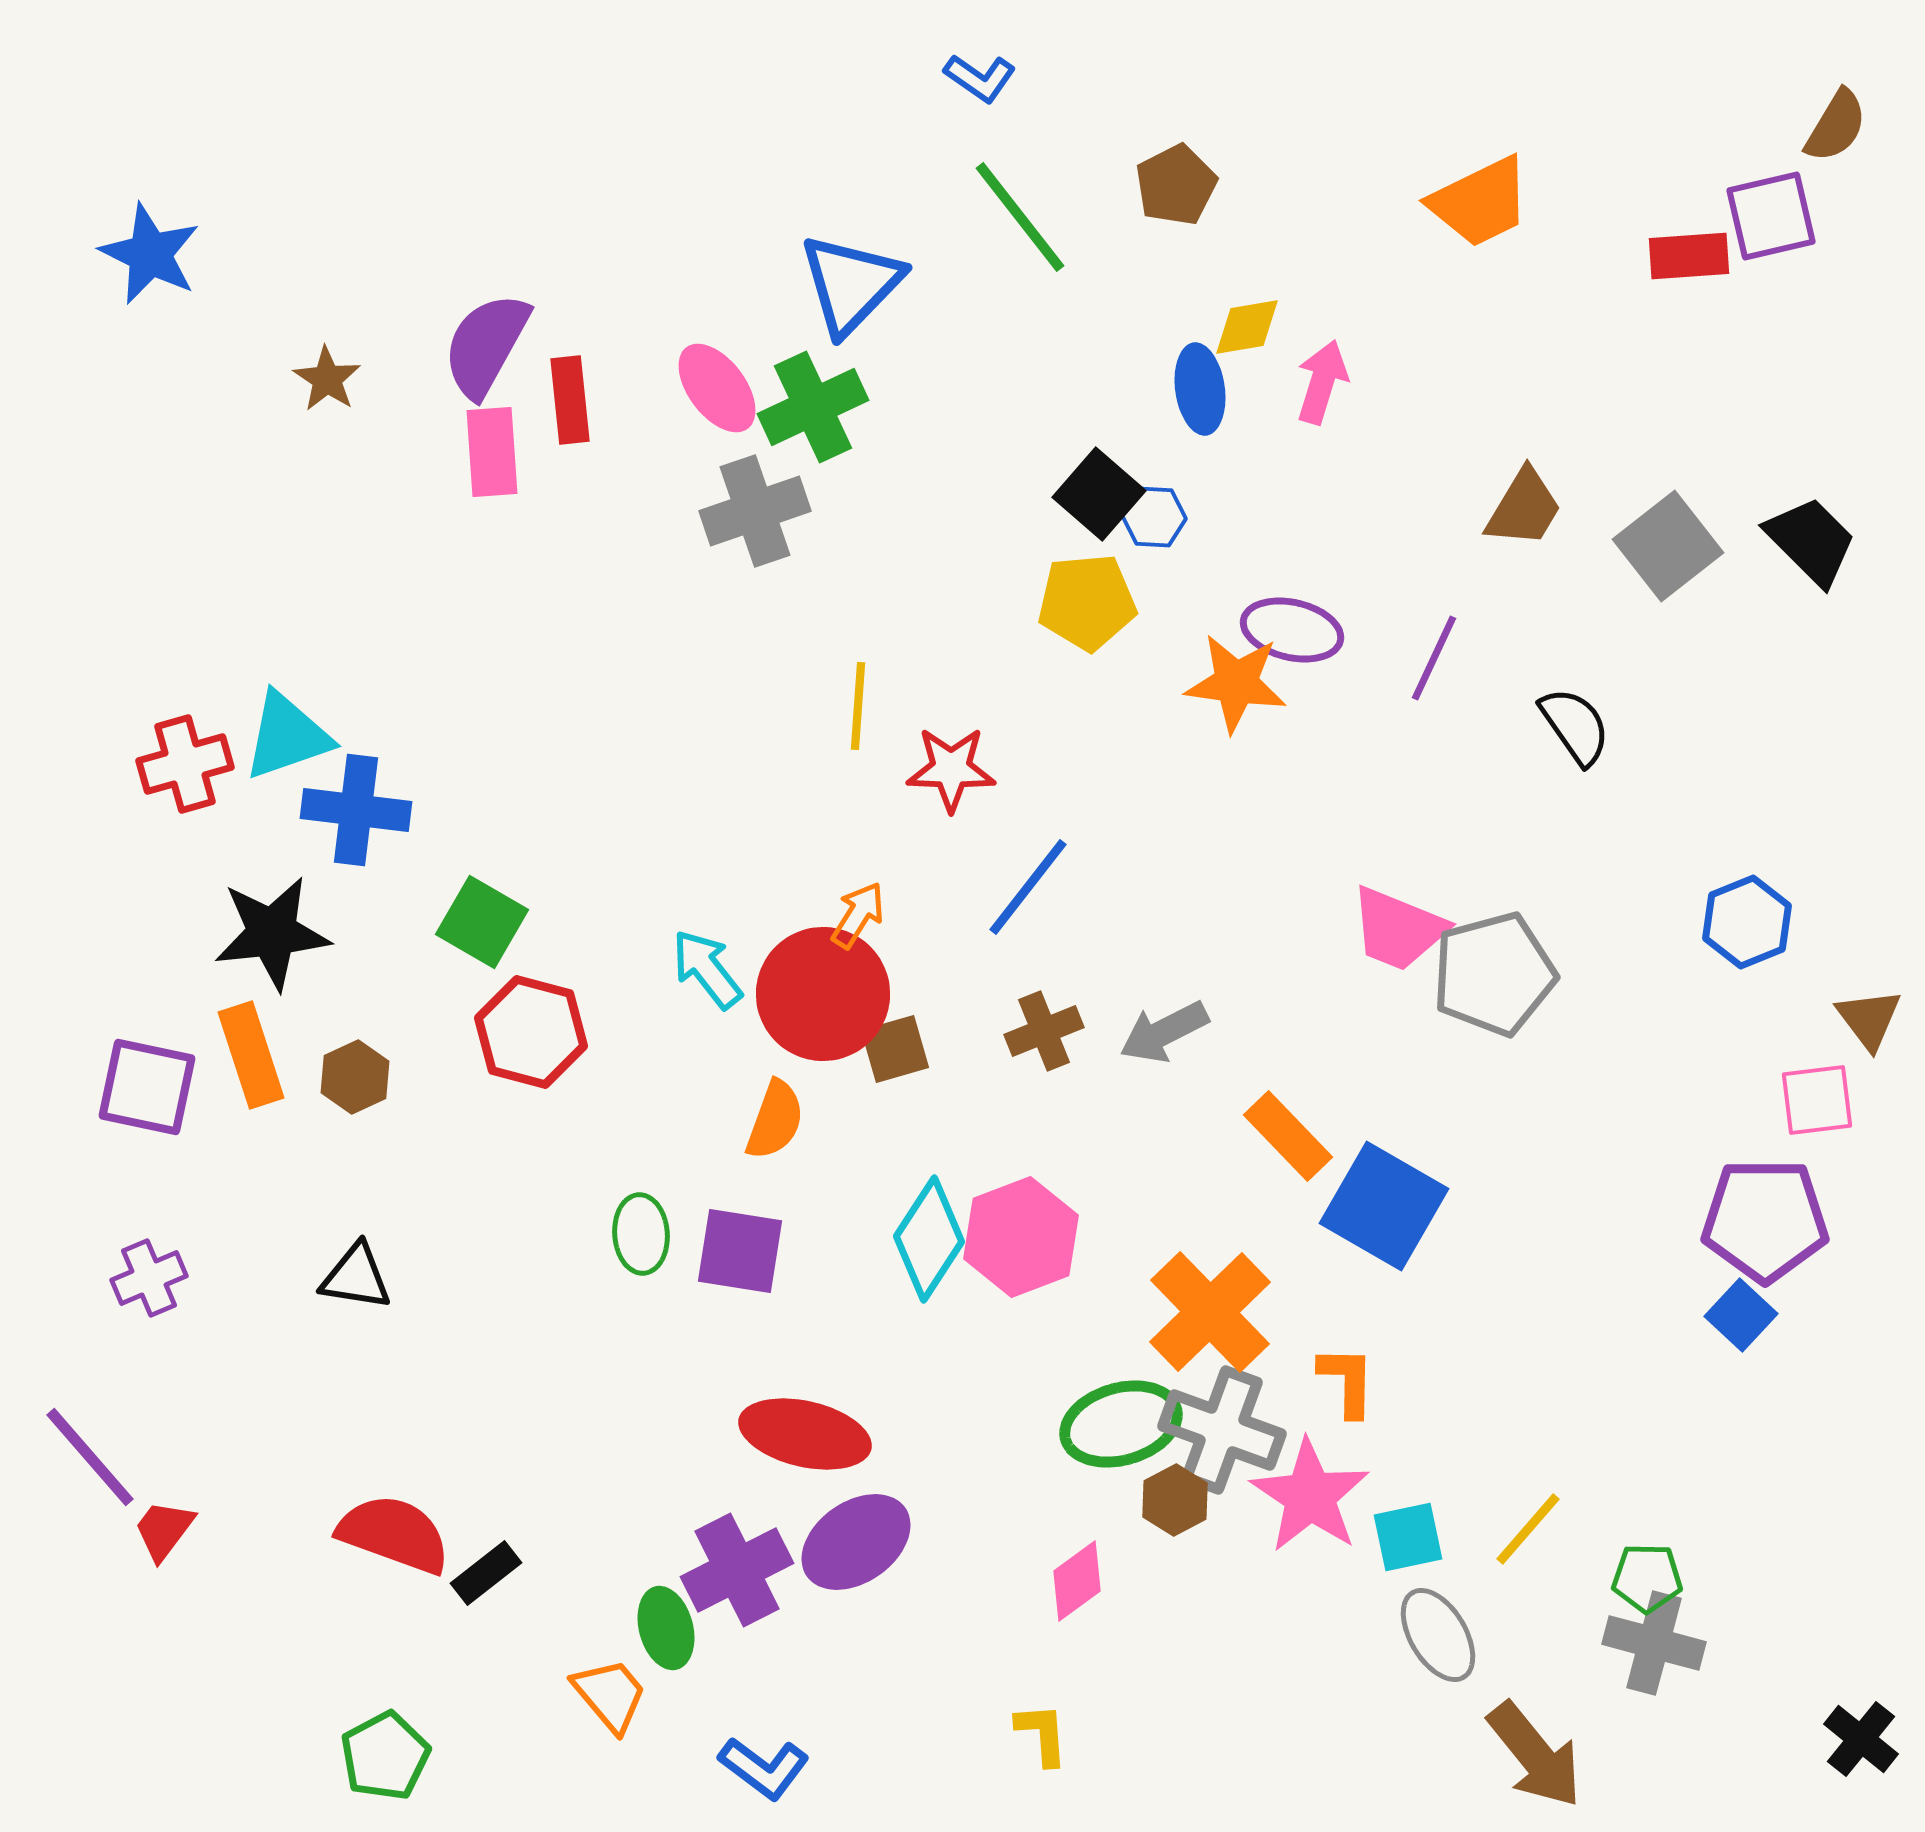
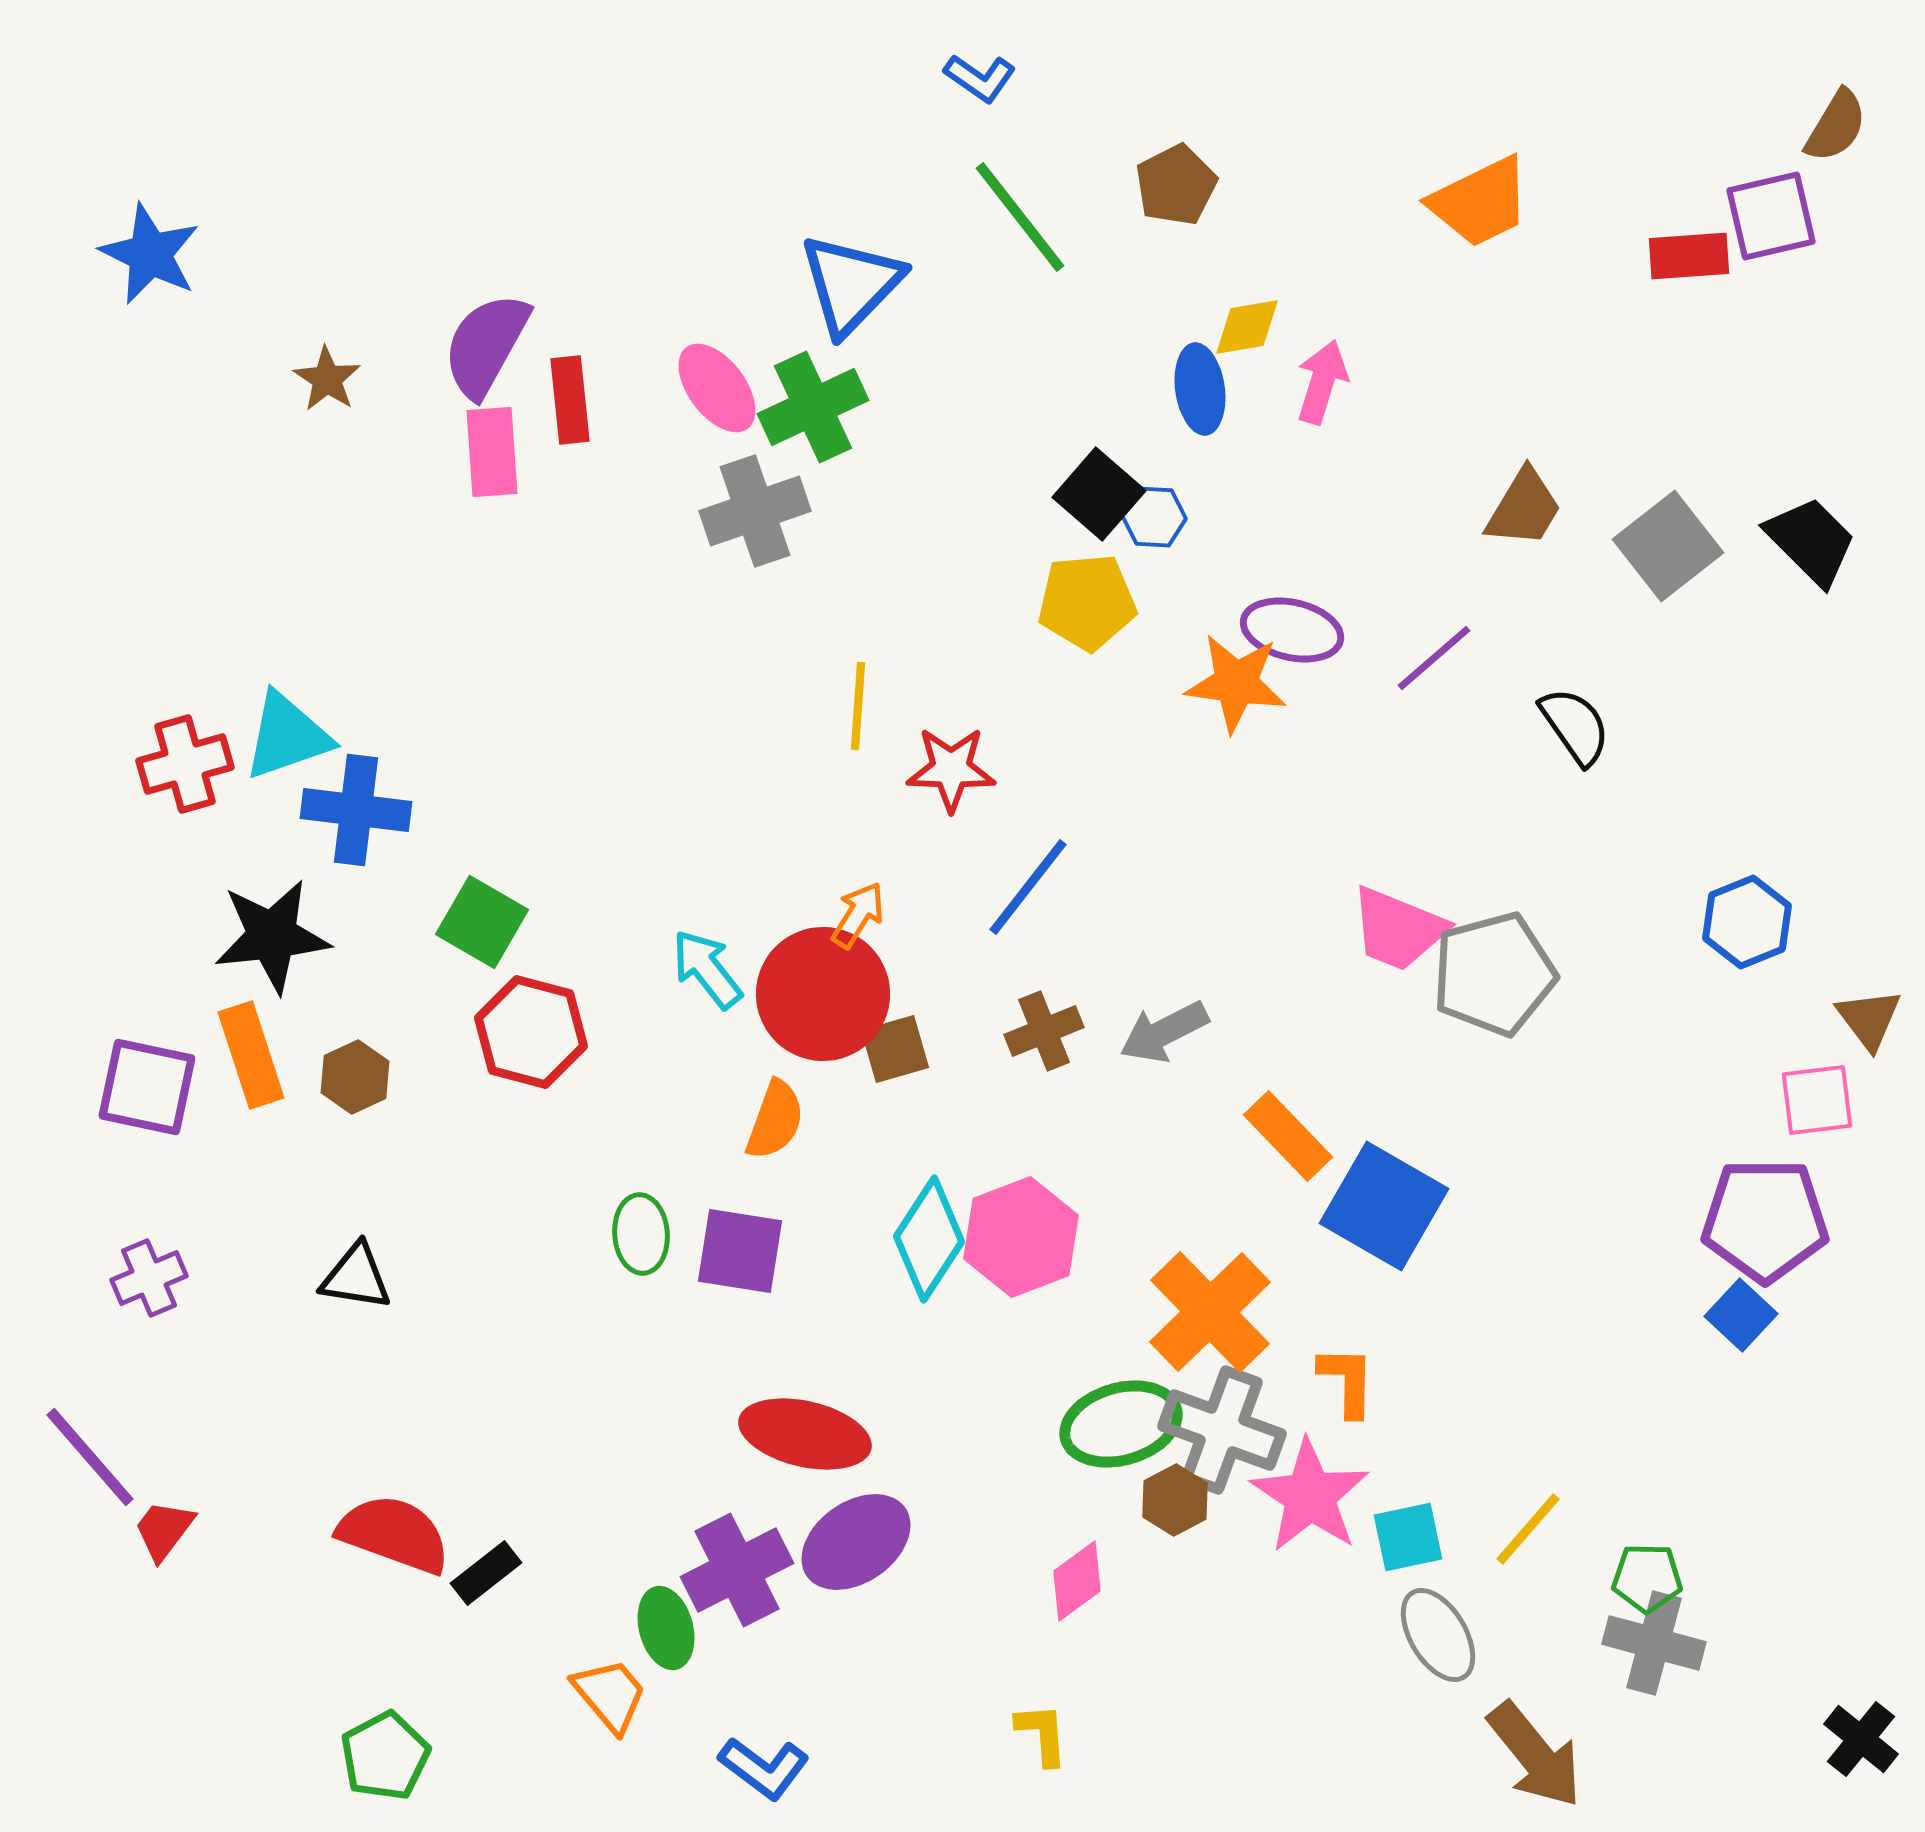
purple line at (1434, 658): rotated 24 degrees clockwise
black star at (272, 933): moved 3 px down
